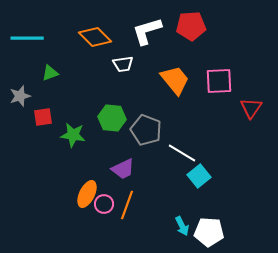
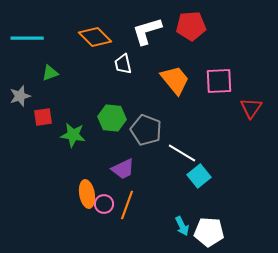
white trapezoid: rotated 85 degrees clockwise
orange ellipse: rotated 36 degrees counterclockwise
